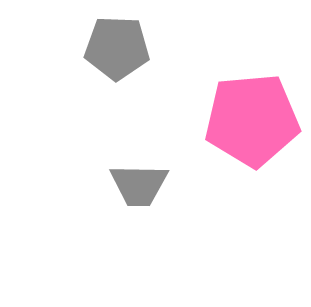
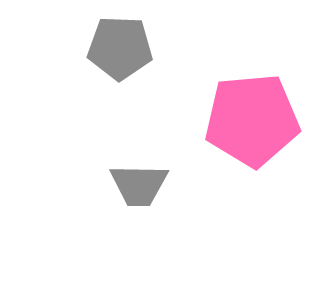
gray pentagon: moved 3 px right
